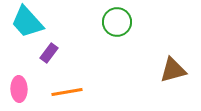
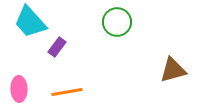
cyan trapezoid: moved 3 px right
purple rectangle: moved 8 px right, 6 px up
